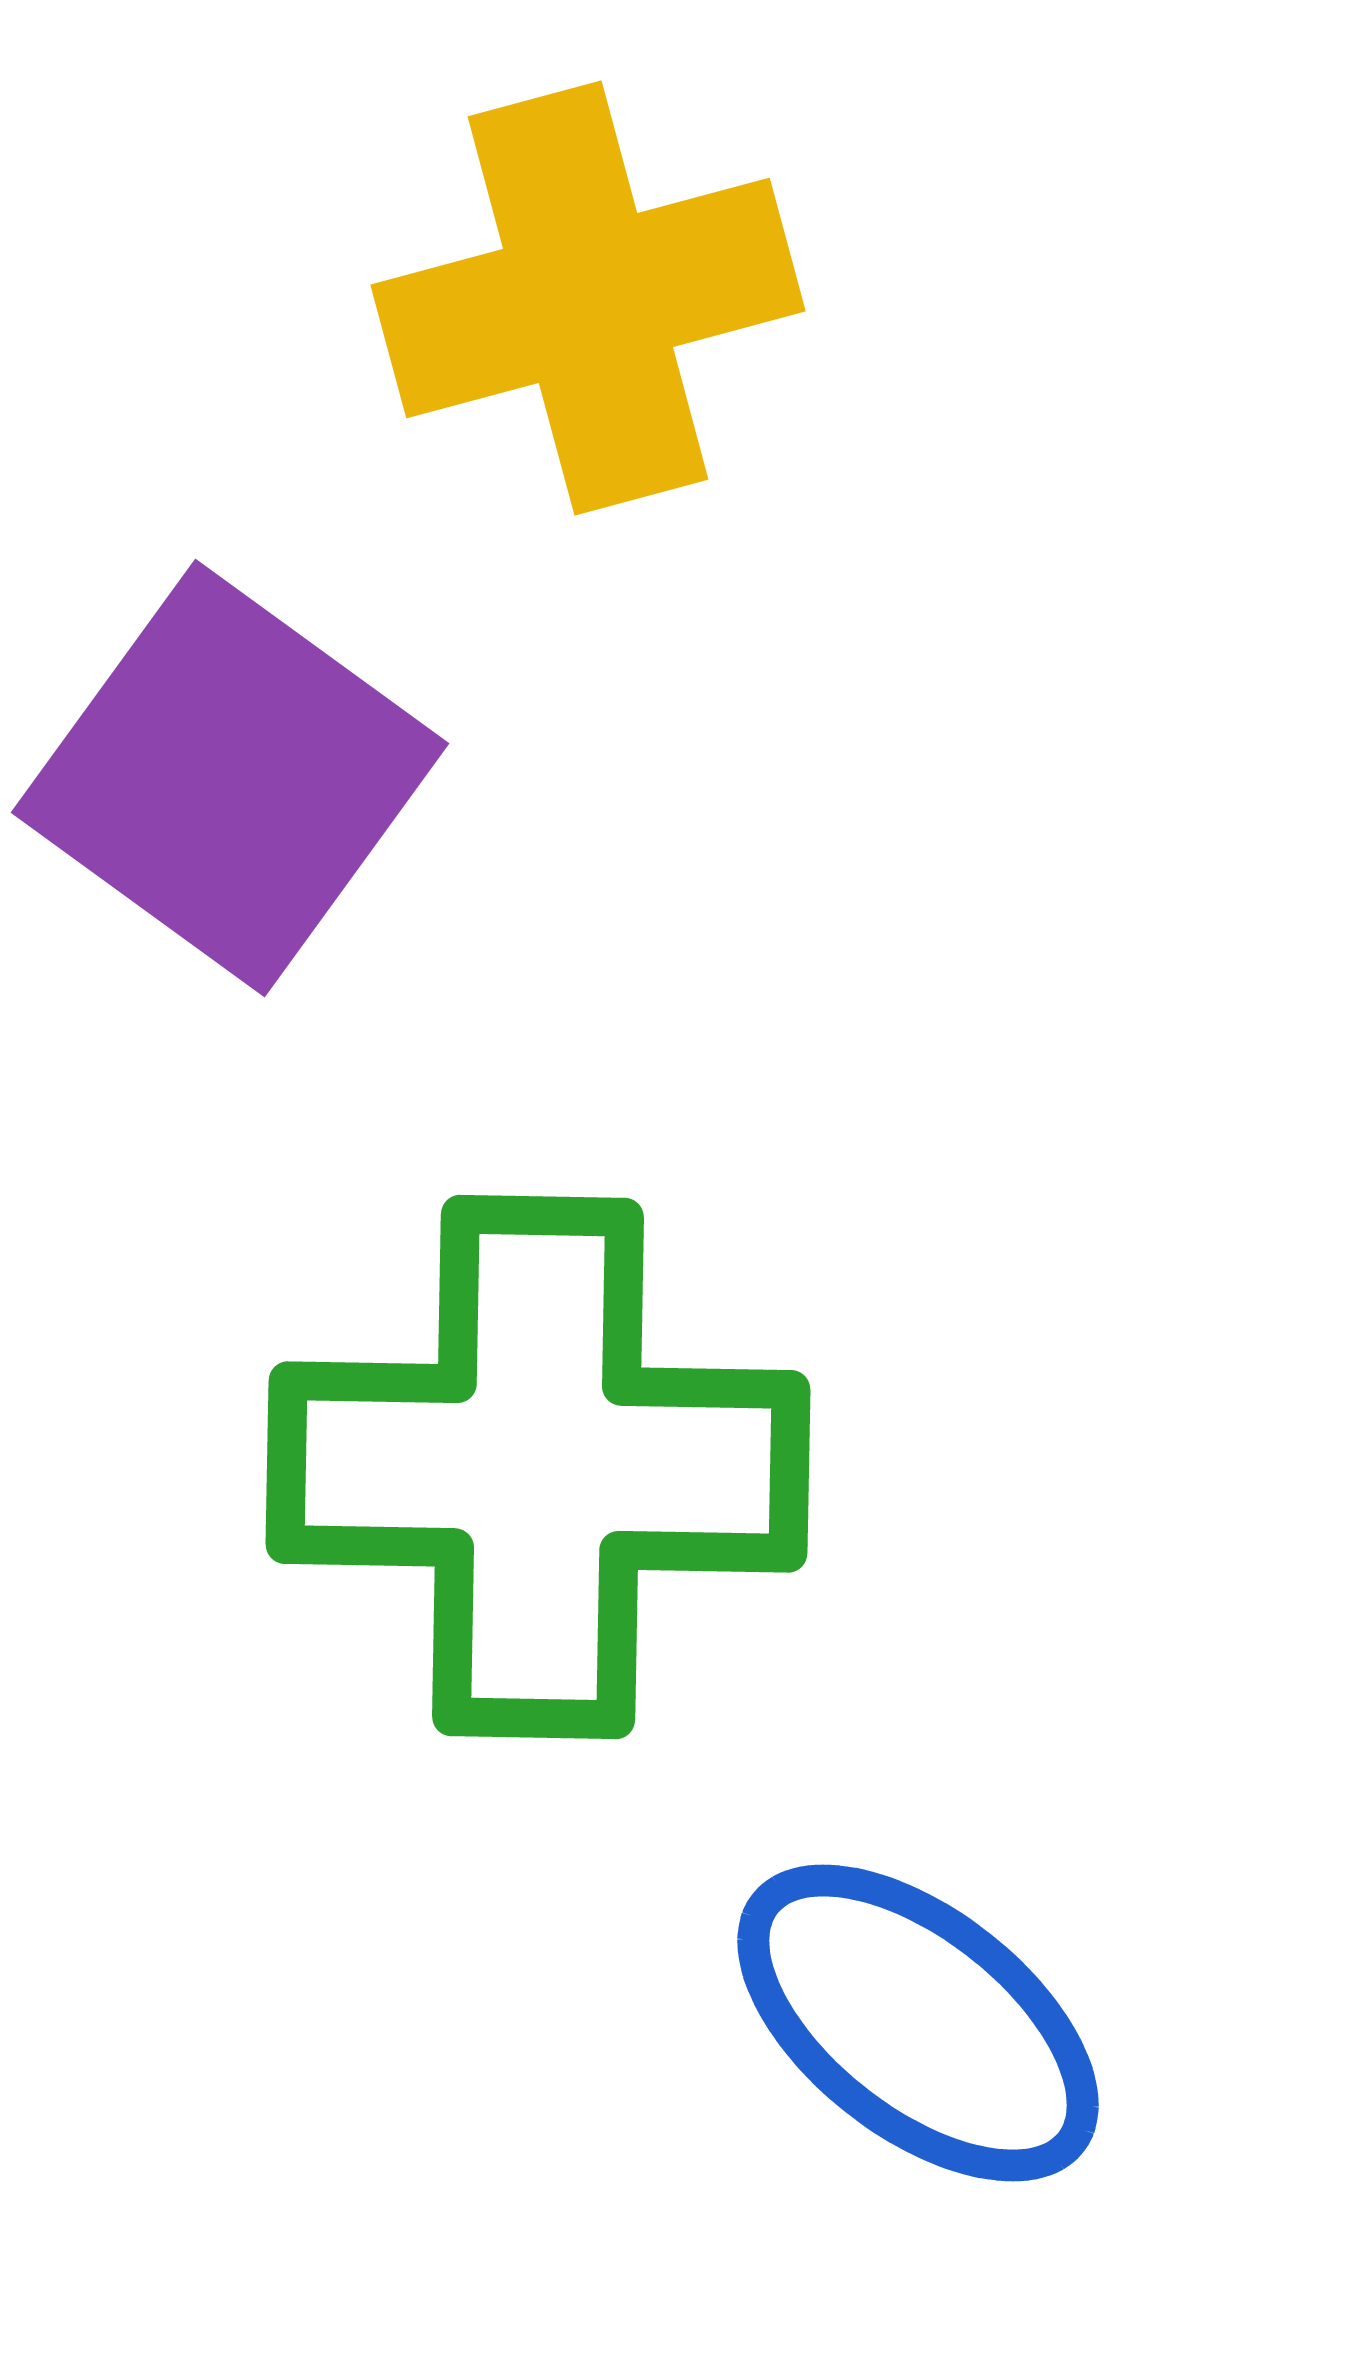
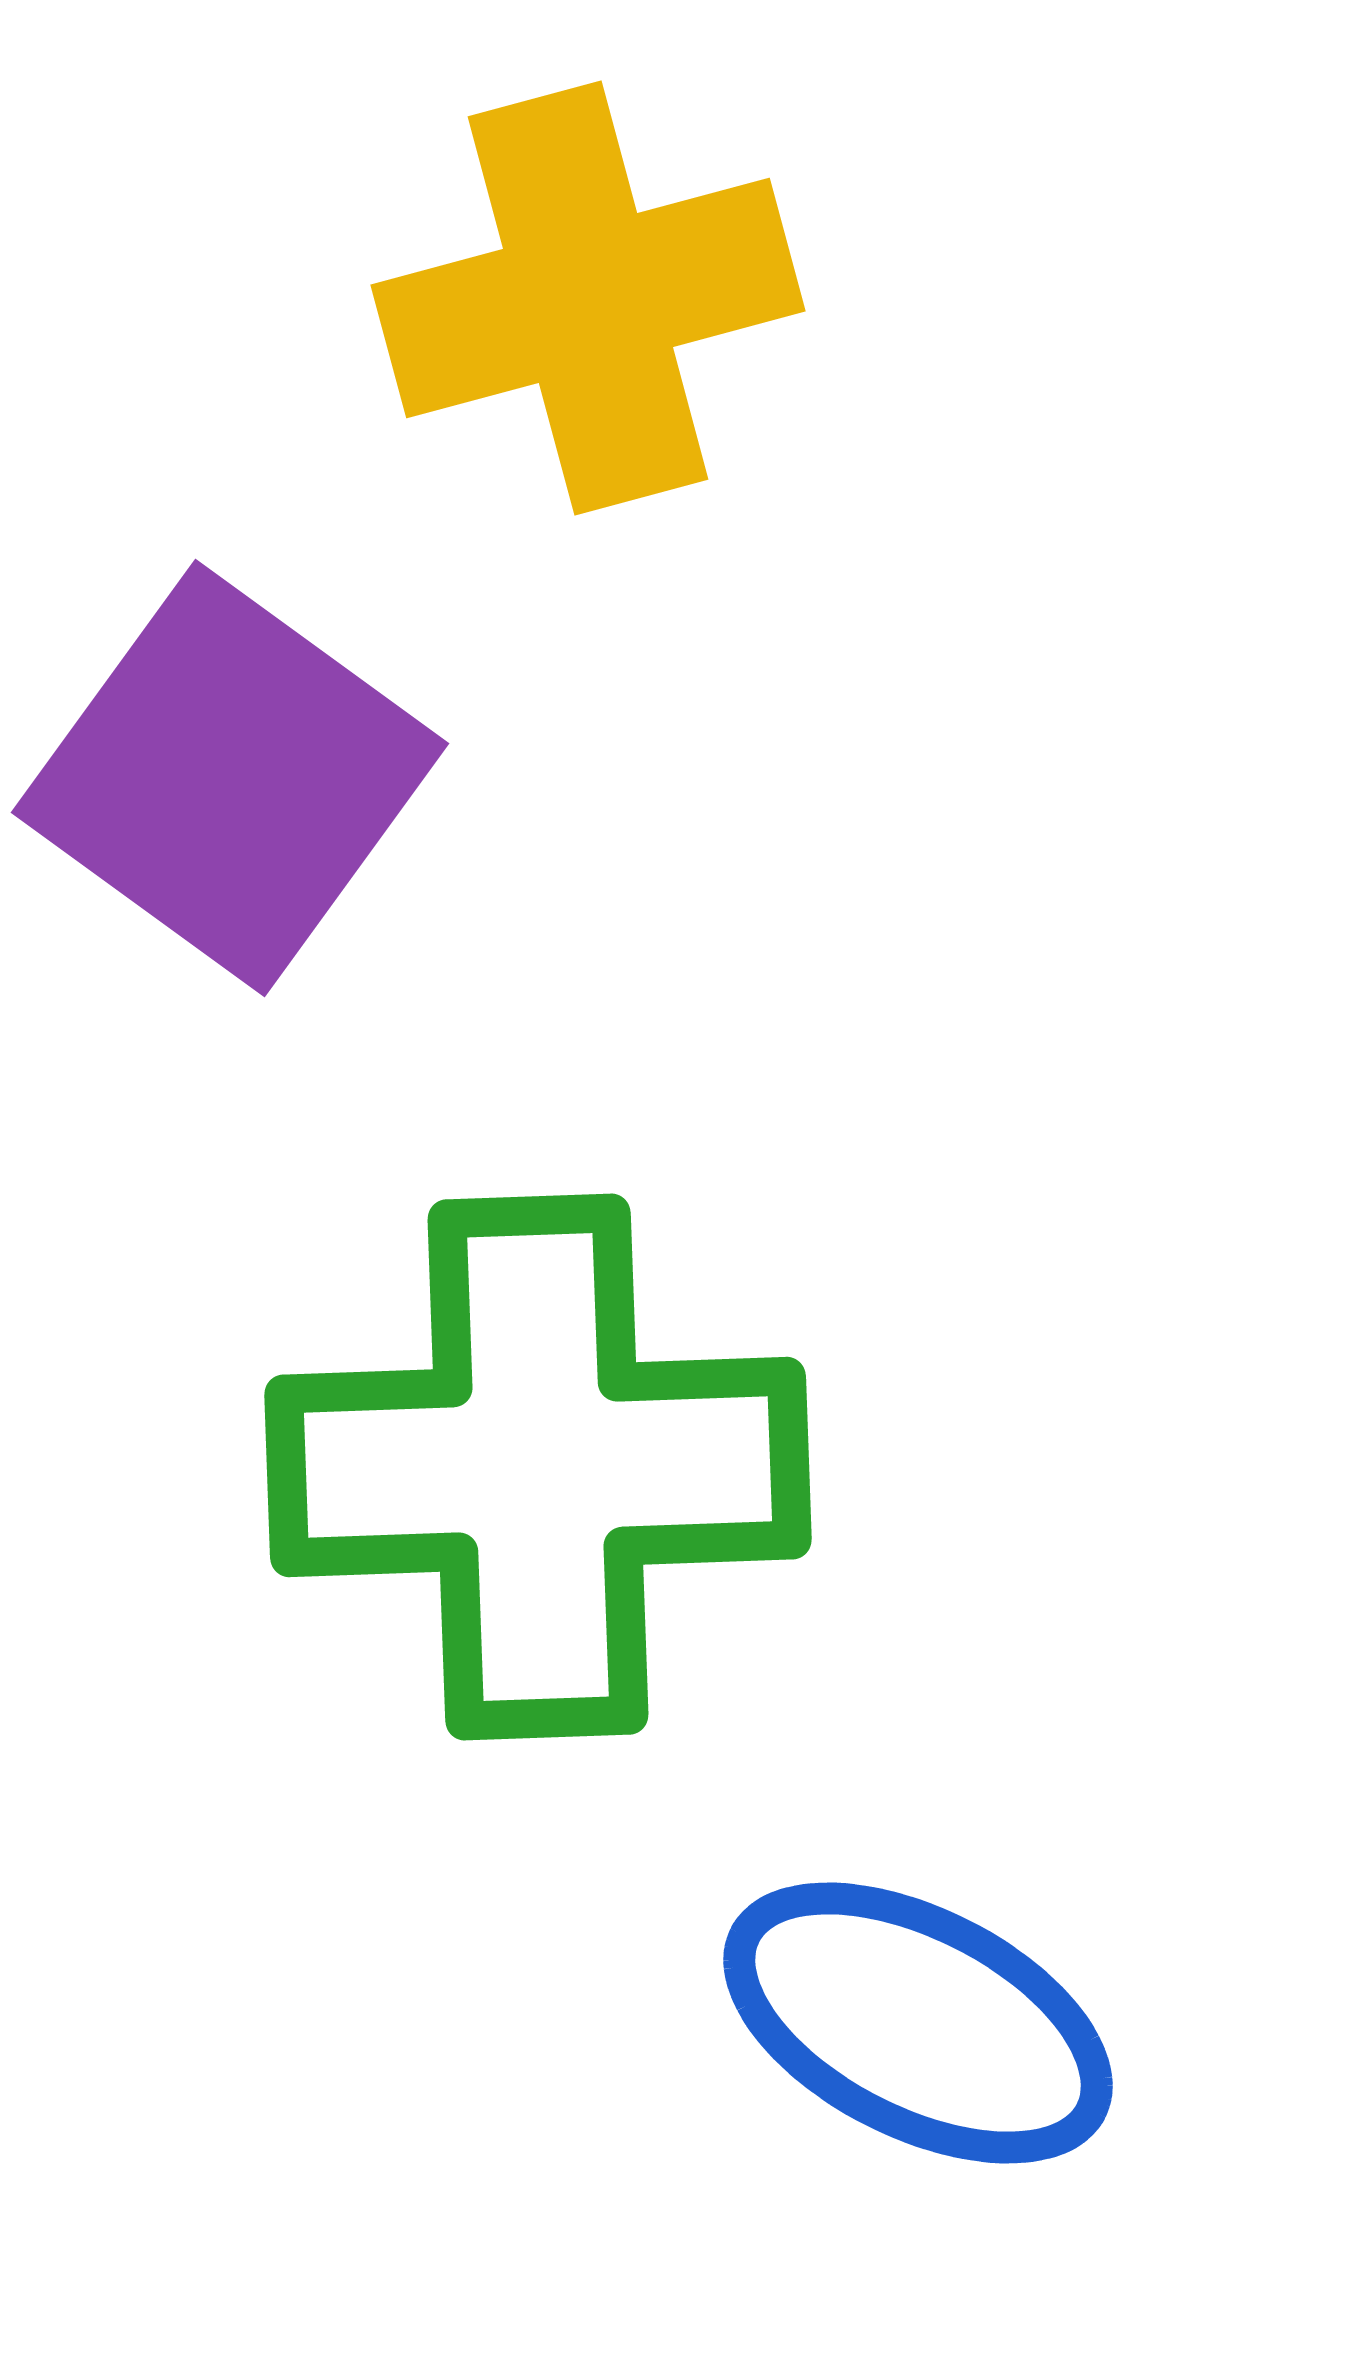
green cross: rotated 3 degrees counterclockwise
blue ellipse: rotated 11 degrees counterclockwise
